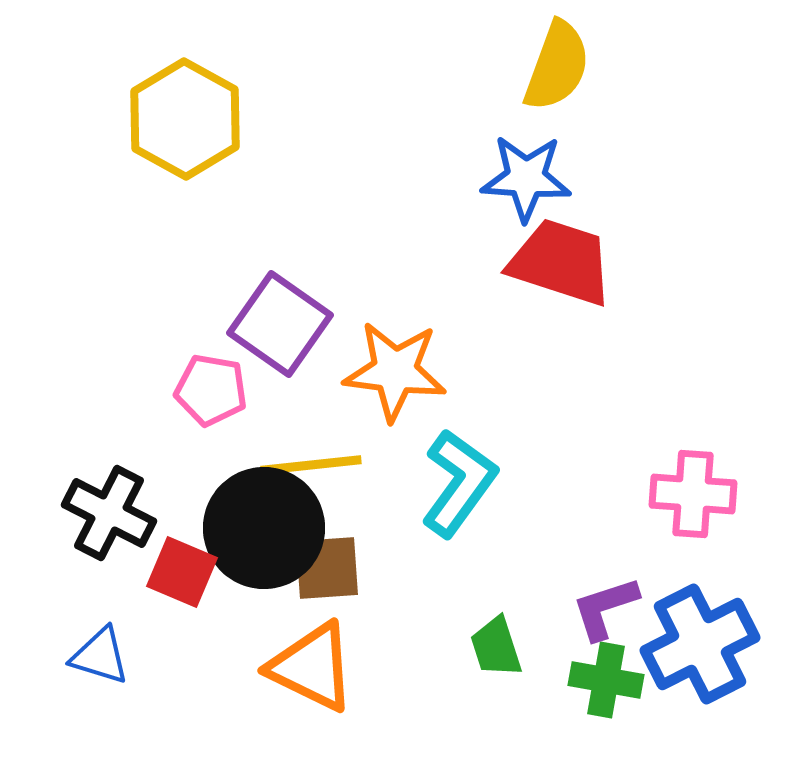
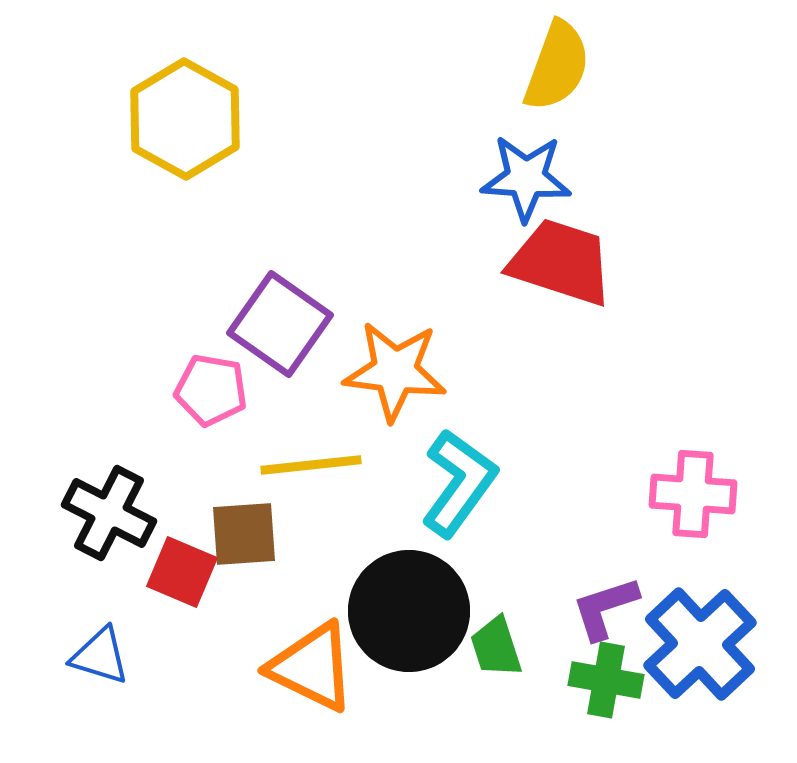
black circle: moved 145 px right, 83 px down
brown square: moved 83 px left, 34 px up
blue cross: rotated 16 degrees counterclockwise
